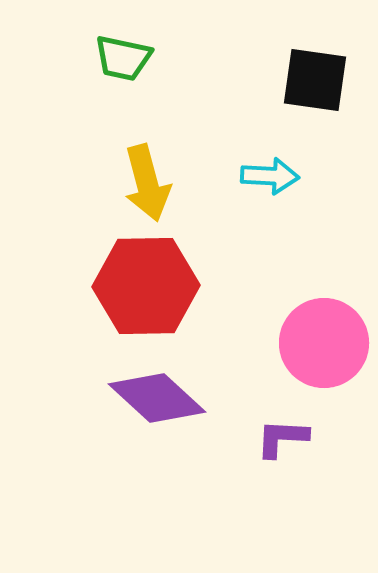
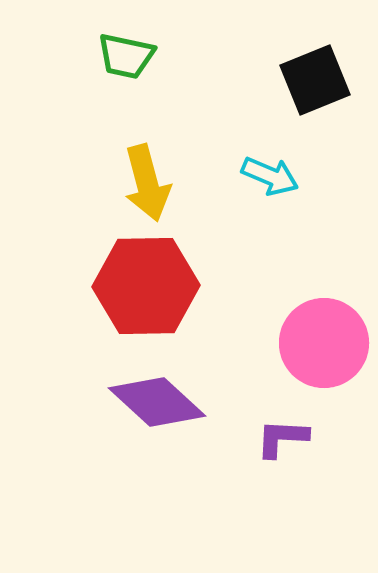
green trapezoid: moved 3 px right, 2 px up
black square: rotated 30 degrees counterclockwise
cyan arrow: rotated 20 degrees clockwise
purple diamond: moved 4 px down
